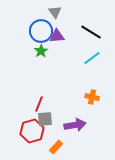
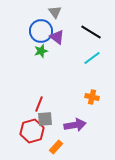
purple triangle: moved 1 px down; rotated 42 degrees clockwise
green star: rotated 16 degrees clockwise
